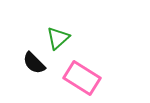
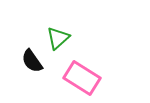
black semicircle: moved 2 px left, 2 px up; rotated 10 degrees clockwise
